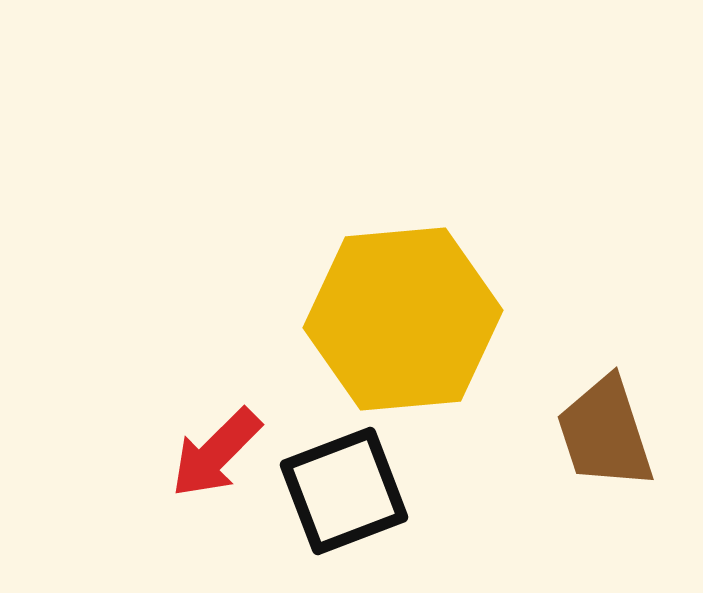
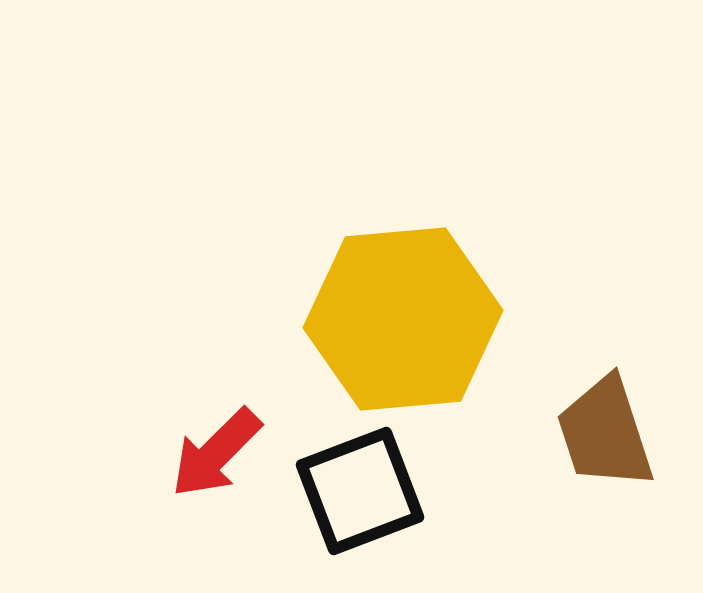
black square: moved 16 px right
